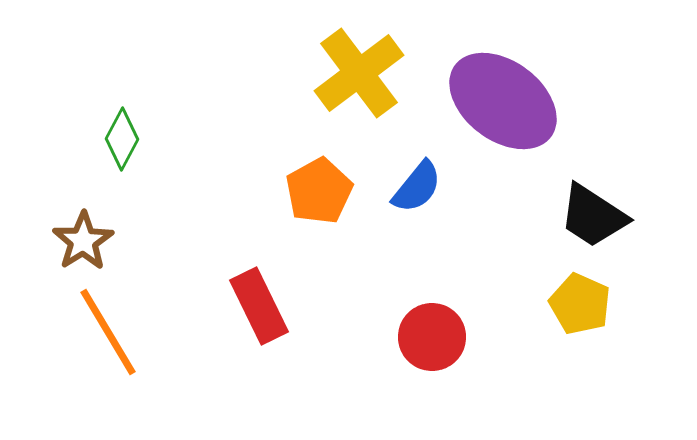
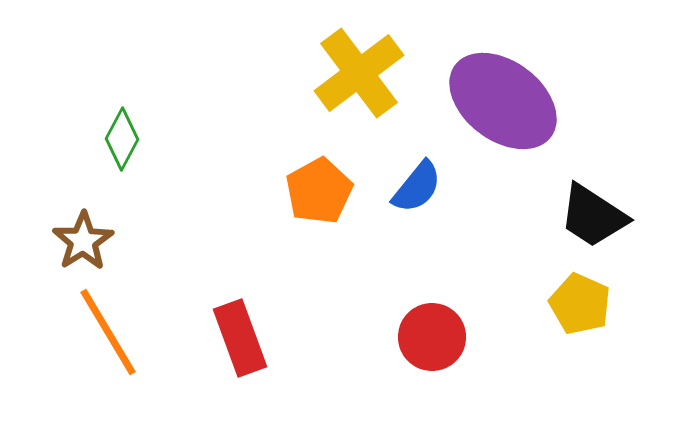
red rectangle: moved 19 px left, 32 px down; rotated 6 degrees clockwise
